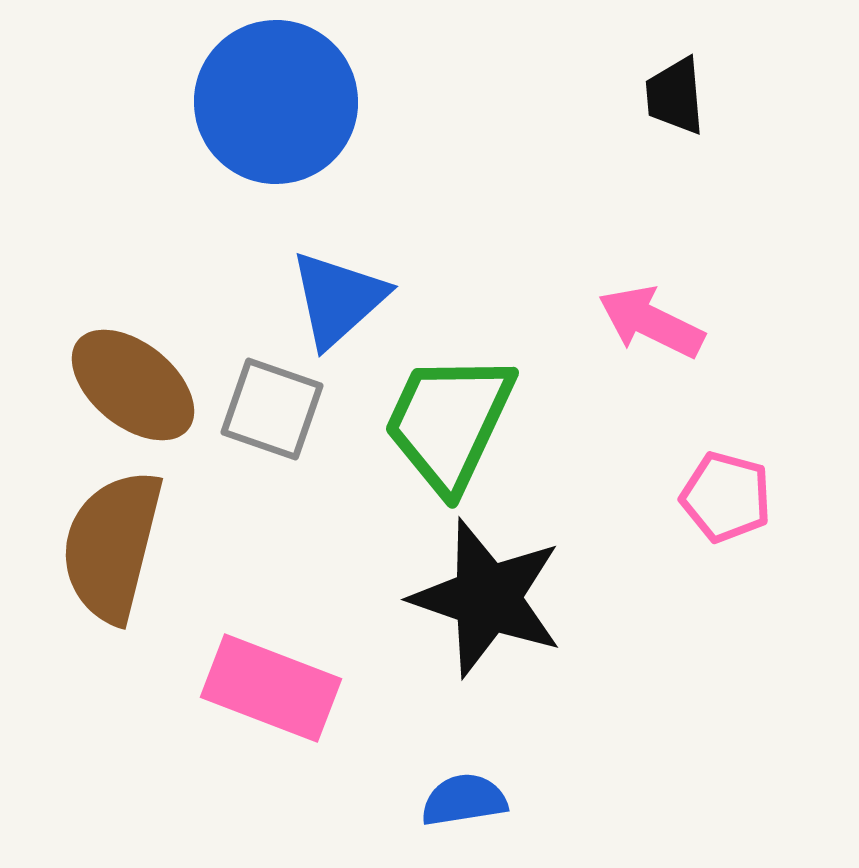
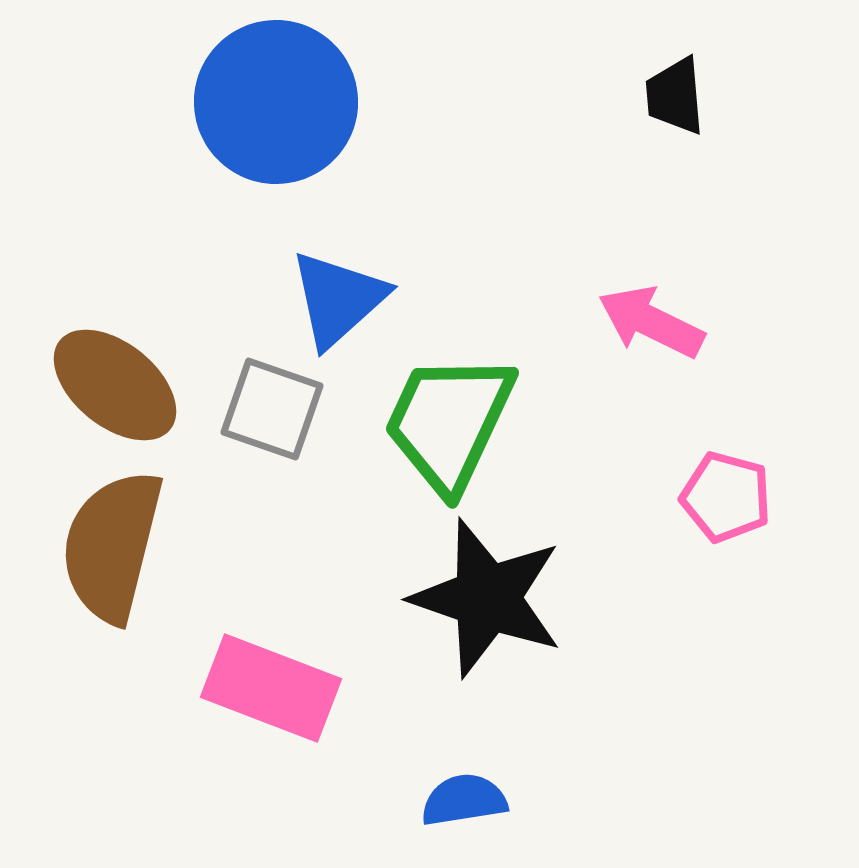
brown ellipse: moved 18 px left
